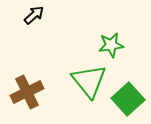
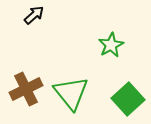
green star: rotated 20 degrees counterclockwise
green triangle: moved 18 px left, 12 px down
brown cross: moved 1 px left, 3 px up
